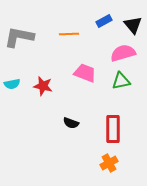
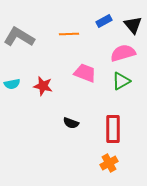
gray L-shape: rotated 20 degrees clockwise
green triangle: rotated 18 degrees counterclockwise
